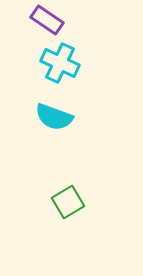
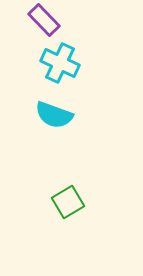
purple rectangle: moved 3 px left; rotated 12 degrees clockwise
cyan semicircle: moved 2 px up
